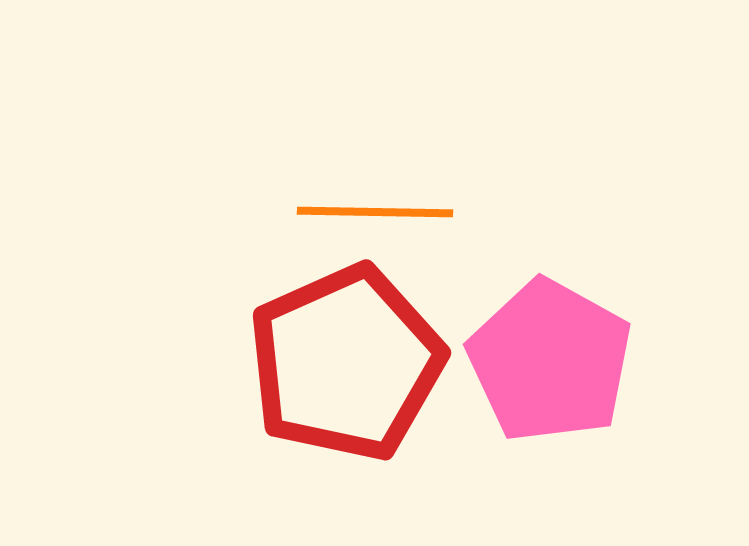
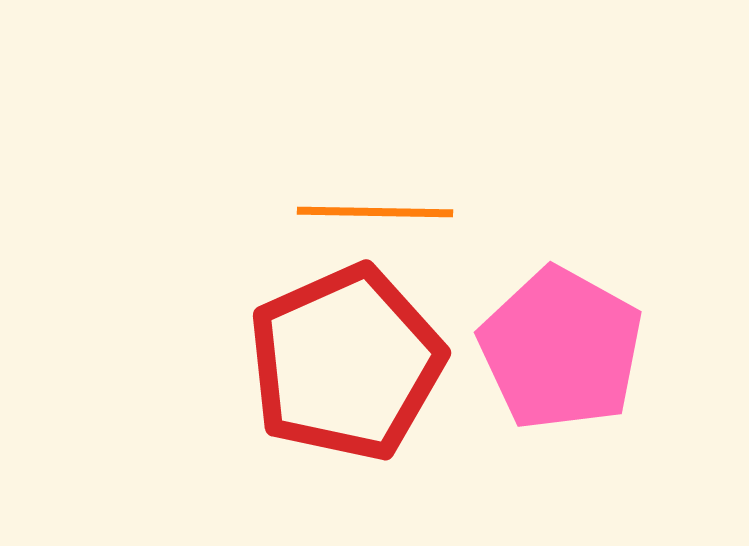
pink pentagon: moved 11 px right, 12 px up
